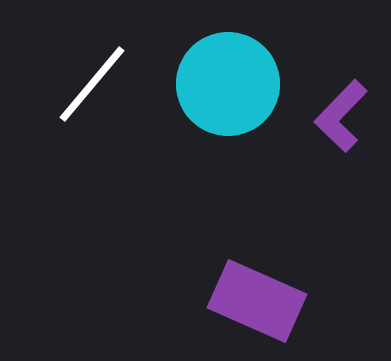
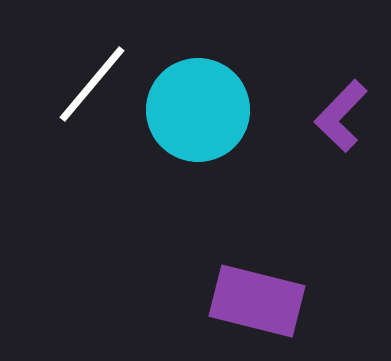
cyan circle: moved 30 px left, 26 px down
purple rectangle: rotated 10 degrees counterclockwise
